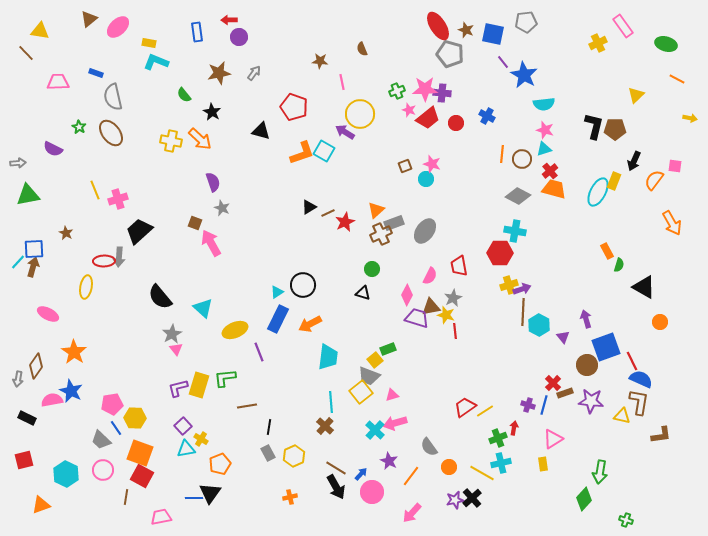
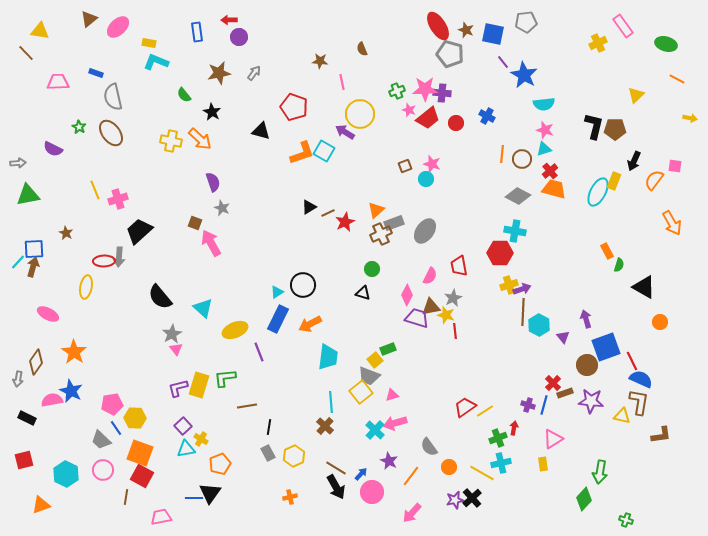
brown diamond at (36, 366): moved 4 px up
